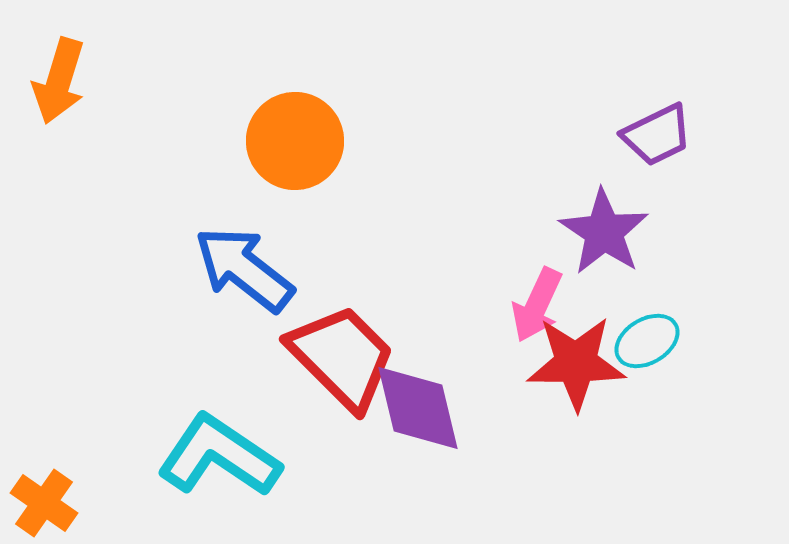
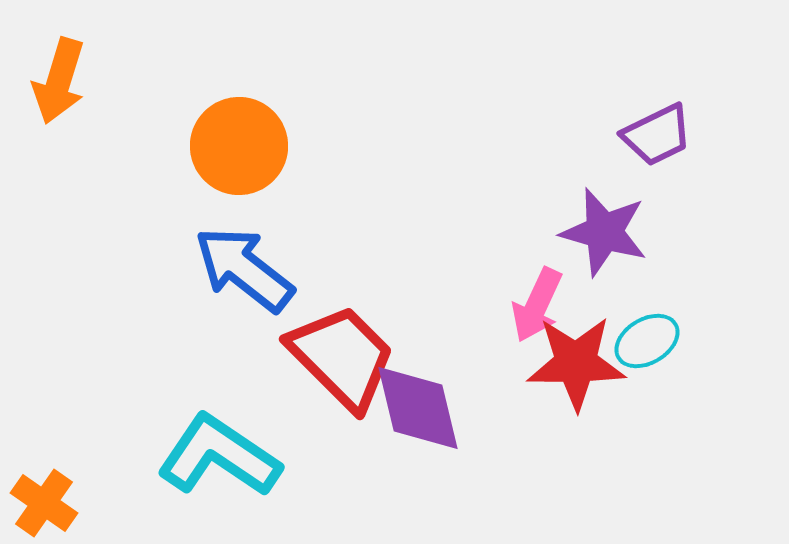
orange circle: moved 56 px left, 5 px down
purple star: rotated 18 degrees counterclockwise
